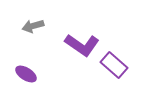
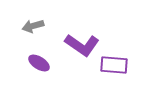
purple rectangle: rotated 36 degrees counterclockwise
purple ellipse: moved 13 px right, 11 px up
